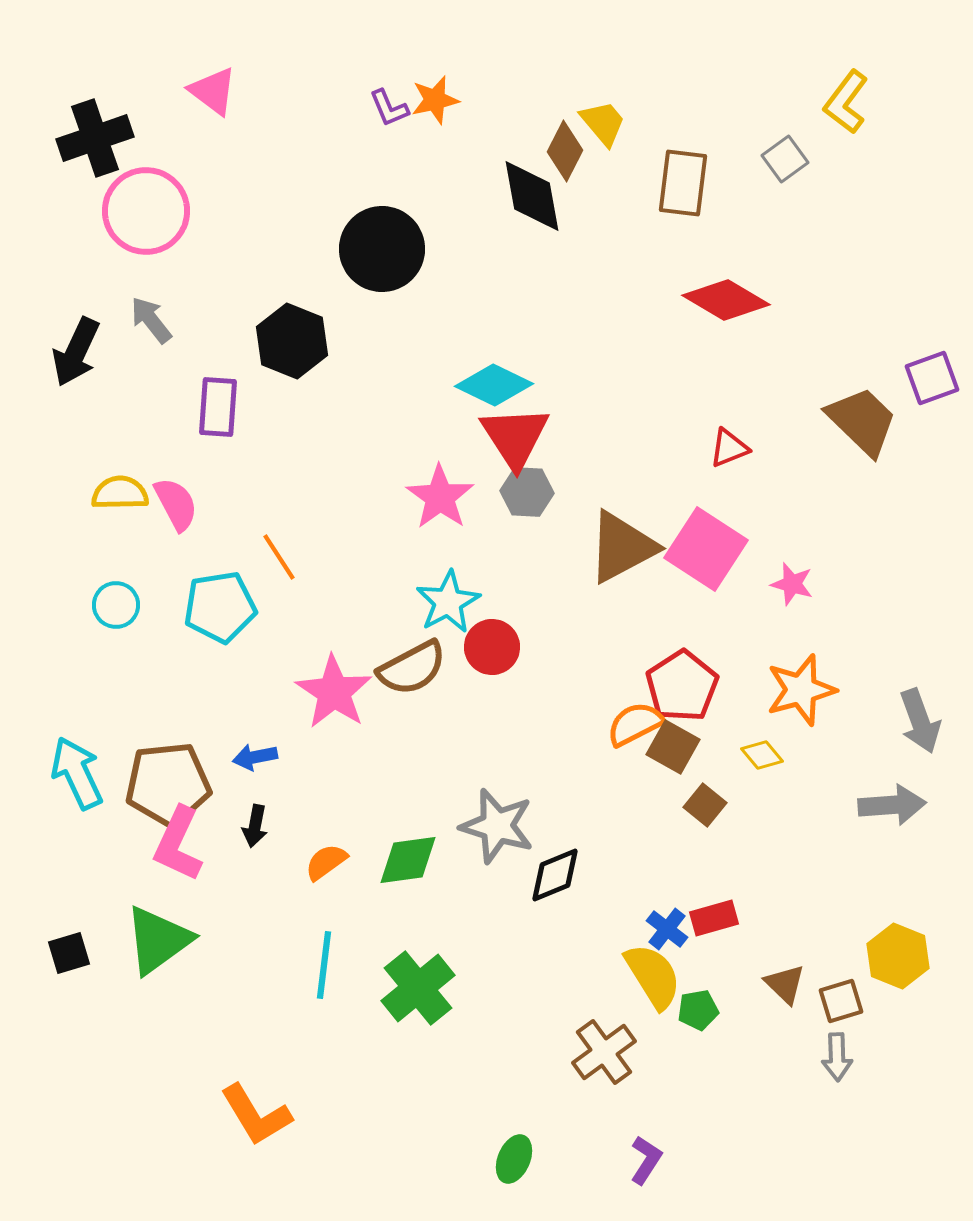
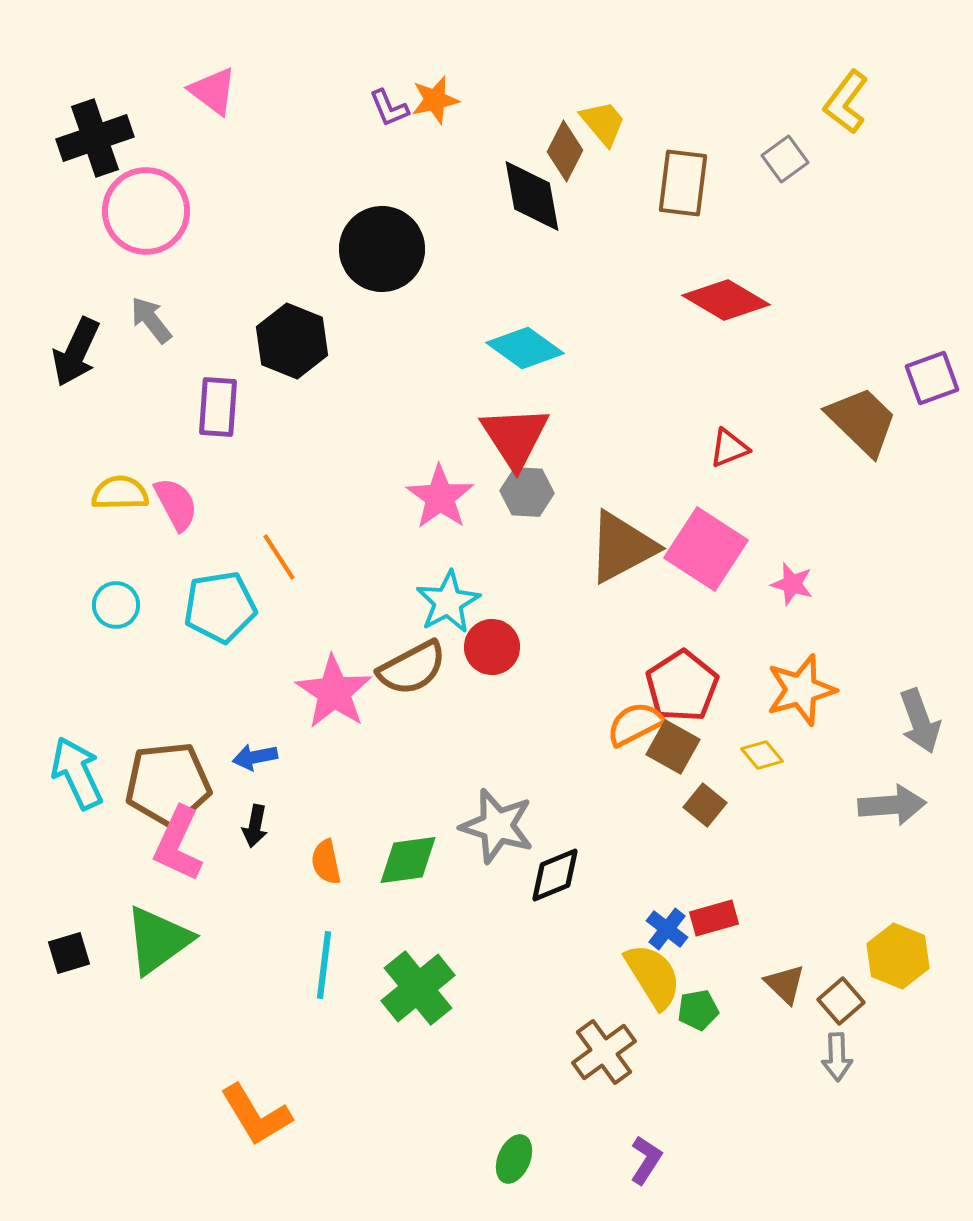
cyan diamond at (494, 385): moved 31 px right, 37 px up; rotated 10 degrees clockwise
orange semicircle at (326, 862): rotated 66 degrees counterclockwise
brown square at (841, 1001): rotated 24 degrees counterclockwise
